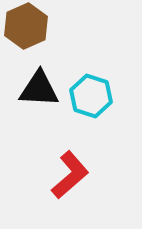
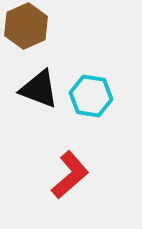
black triangle: rotated 18 degrees clockwise
cyan hexagon: rotated 9 degrees counterclockwise
